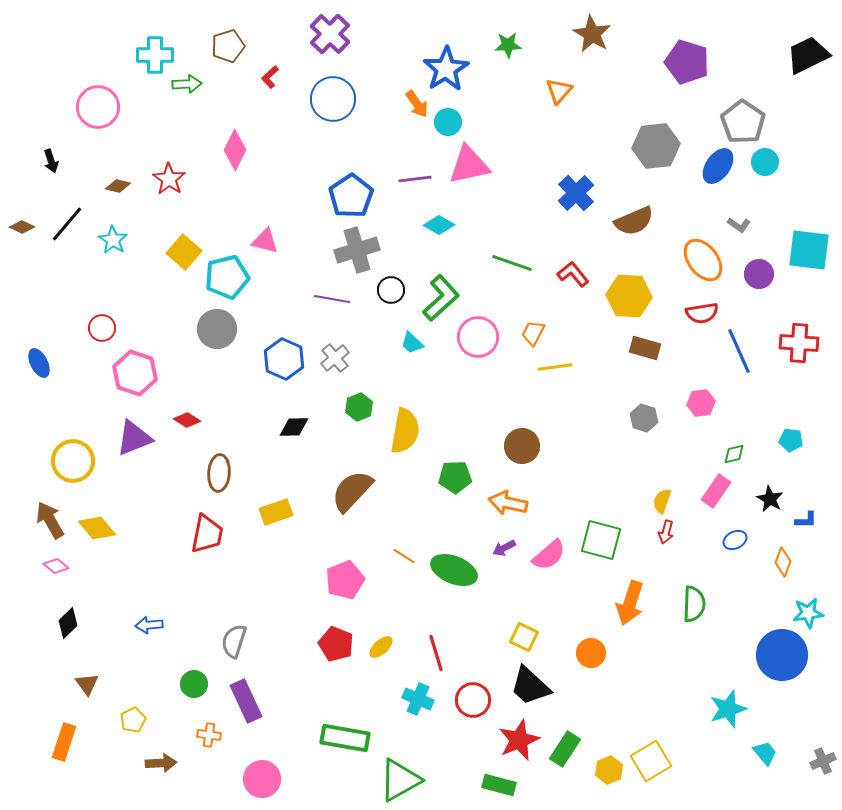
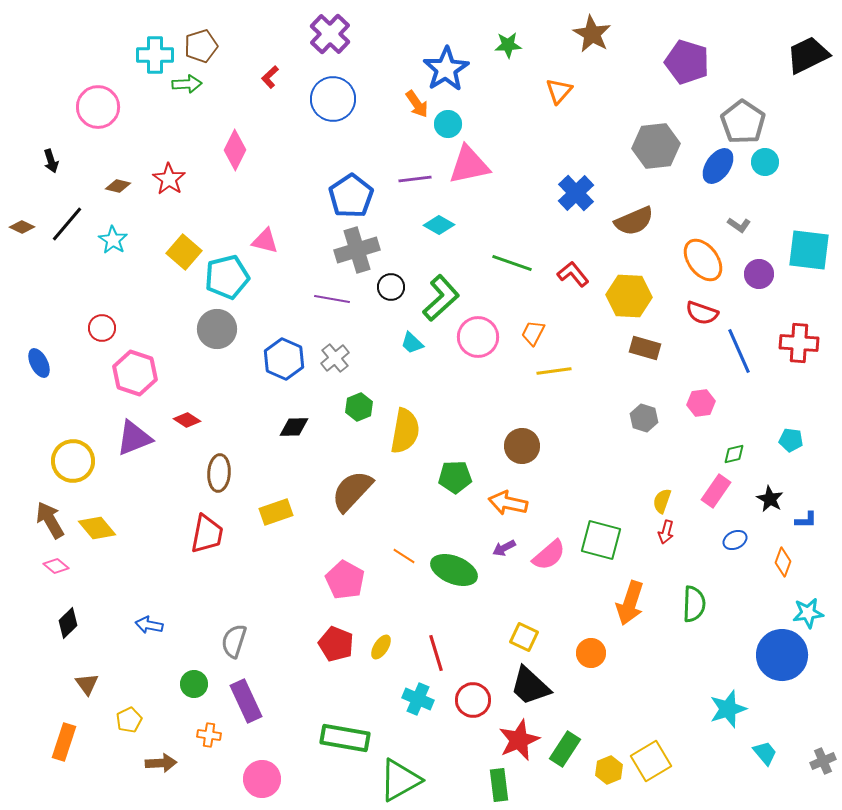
brown pentagon at (228, 46): moved 27 px left
cyan circle at (448, 122): moved 2 px down
black circle at (391, 290): moved 3 px up
red semicircle at (702, 313): rotated 28 degrees clockwise
yellow line at (555, 367): moved 1 px left, 4 px down
pink pentagon at (345, 580): rotated 21 degrees counterclockwise
blue arrow at (149, 625): rotated 16 degrees clockwise
yellow ellipse at (381, 647): rotated 15 degrees counterclockwise
yellow pentagon at (133, 720): moved 4 px left
green rectangle at (499, 785): rotated 68 degrees clockwise
